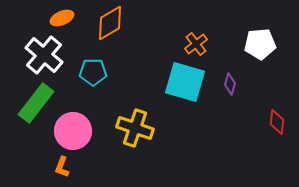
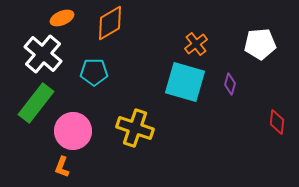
white cross: moved 1 px left, 1 px up
cyan pentagon: moved 1 px right
